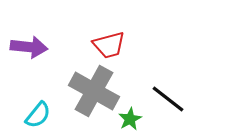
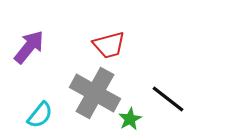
purple arrow: rotated 57 degrees counterclockwise
gray cross: moved 1 px right, 2 px down
cyan semicircle: moved 2 px right
